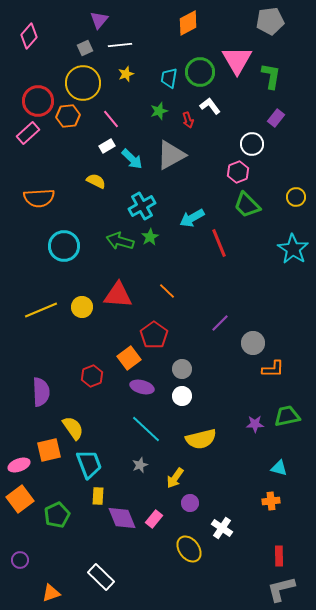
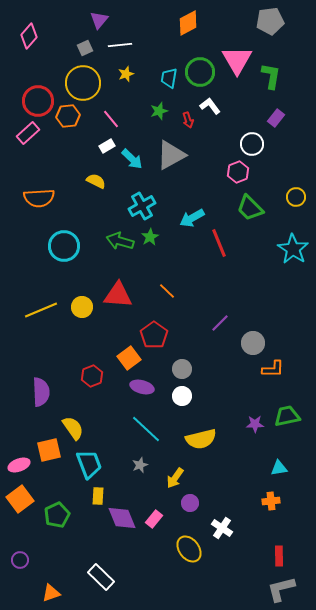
green trapezoid at (247, 205): moved 3 px right, 3 px down
cyan triangle at (279, 468): rotated 24 degrees counterclockwise
